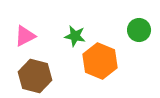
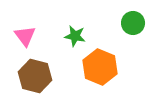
green circle: moved 6 px left, 7 px up
pink triangle: rotated 40 degrees counterclockwise
orange hexagon: moved 6 px down
